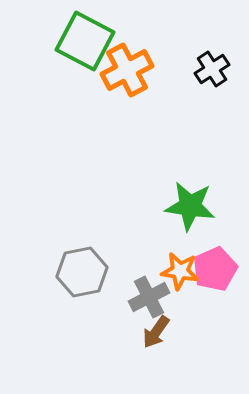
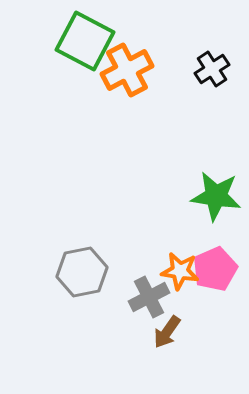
green star: moved 26 px right, 10 px up
brown arrow: moved 11 px right
